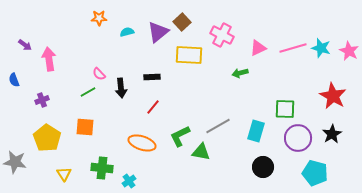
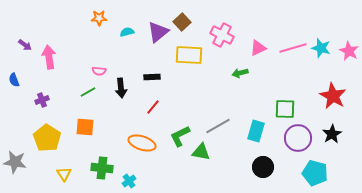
pink arrow: moved 2 px up
pink semicircle: moved 3 px up; rotated 40 degrees counterclockwise
